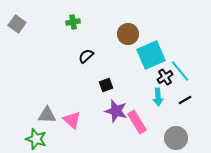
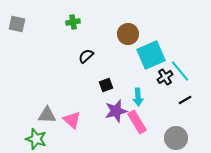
gray square: rotated 24 degrees counterclockwise
cyan arrow: moved 20 px left
purple star: rotated 30 degrees counterclockwise
